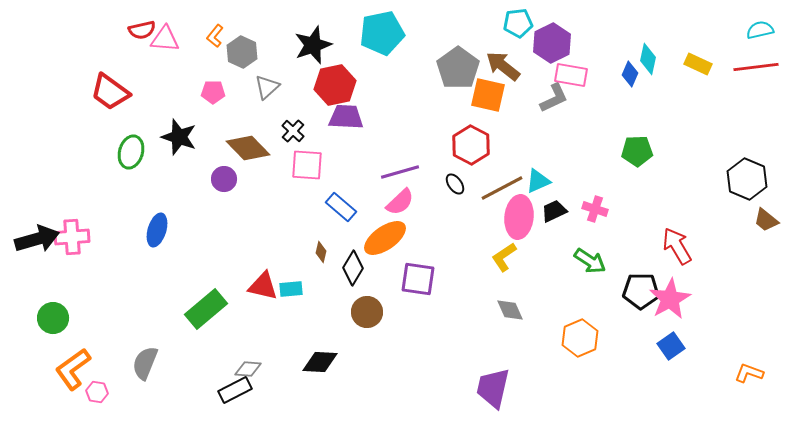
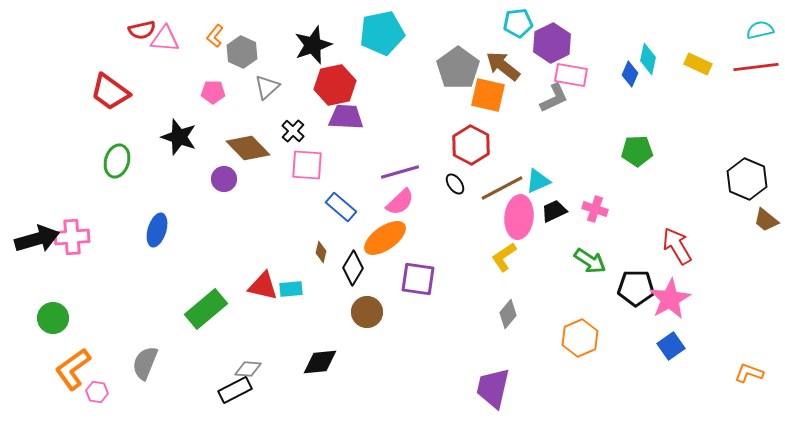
green ellipse at (131, 152): moved 14 px left, 9 px down
black pentagon at (641, 291): moved 5 px left, 3 px up
gray diamond at (510, 310): moved 2 px left, 4 px down; rotated 64 degrees clockwise
black diamond at (320, 362): rotated 9 degrees counterclockwise
